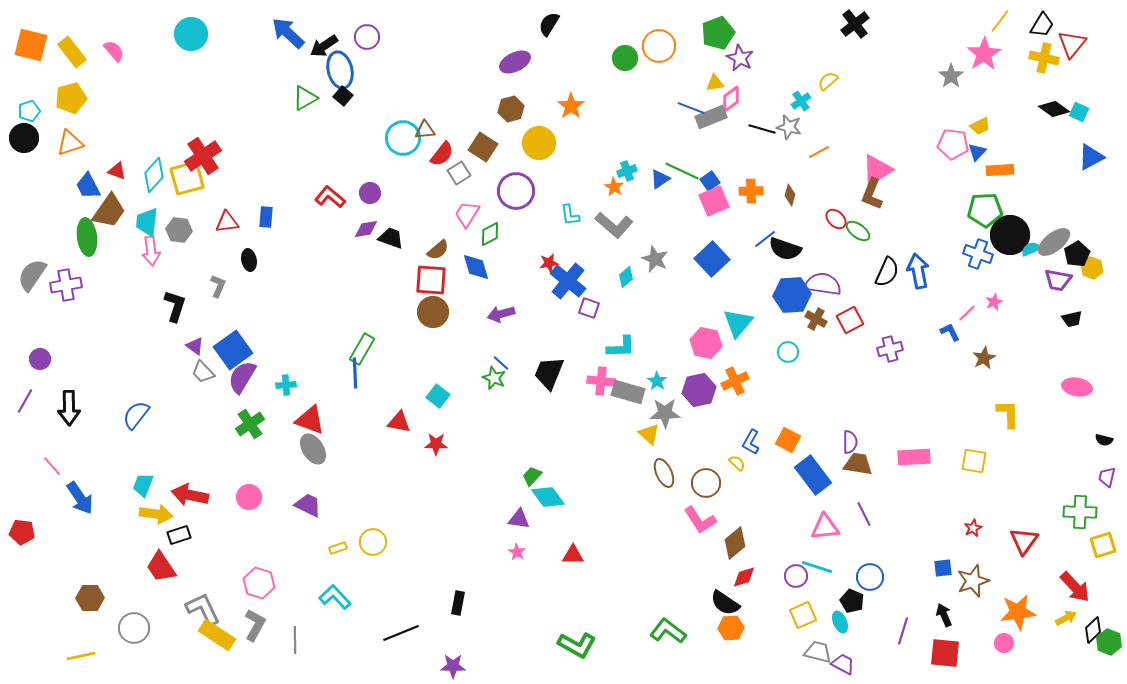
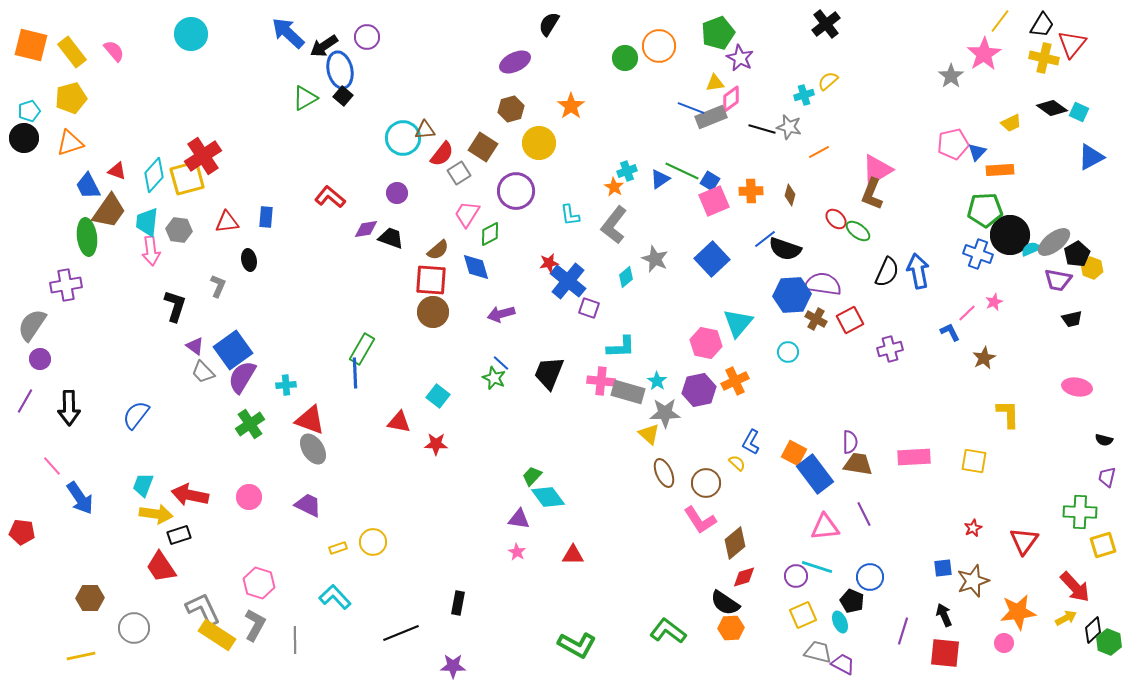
black cross at (855, 24): moved 29 px left
cyan cross at (801, 101): moved 3 px right, 6 px up; rotated 18 degrees clockwise
black diamond at (1054, 109): moved 2 px left, 1 px up
yellow trapezoid at (980, 126): moved 31 px right, 3 px up
pink pentagon at (953, 144): rotated 20 degrees counterclockwise
blue square at (710, 181): rotated 24 degrees counterclockwise
purple circle at (370, 193): moved 27 px right
gray L-shape at (614, 225): rotated 87 degrees clockwise
gray semicircle at (32, 275): moved 50 px down
orange square at (788, 440): moved 6 px right, 13 px down
blue rectangle at (813, 475): moved 2 px right, 1 px up
